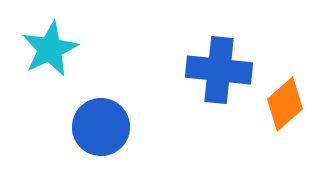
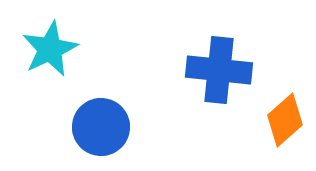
orange diamond: moved 16 px down
